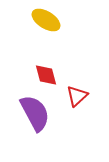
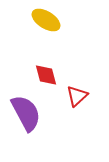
purple semicircle: moved 9 px left
